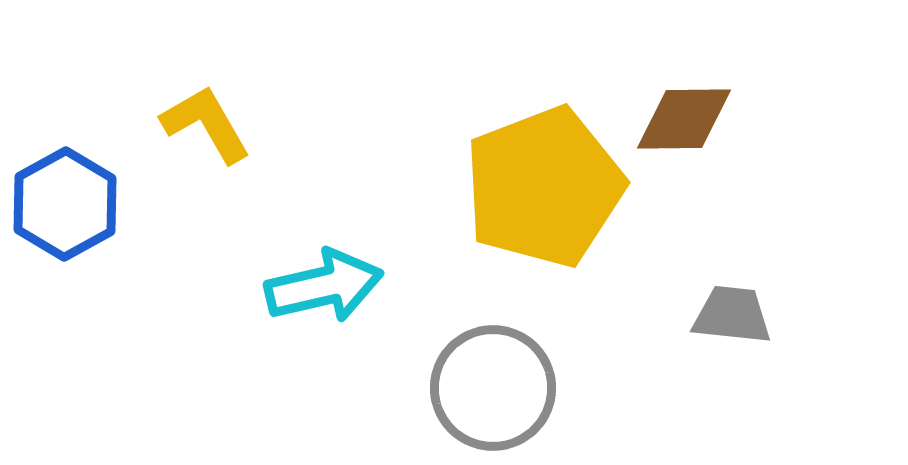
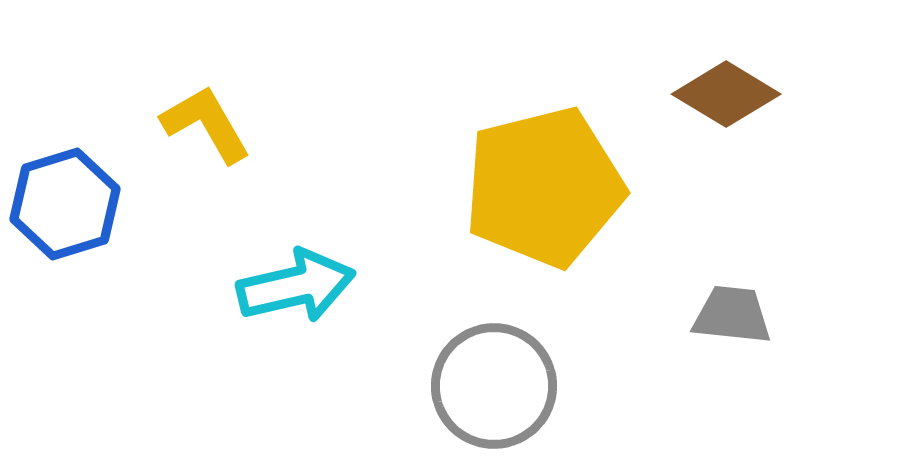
brown diamond: moved 42 px right, 25 px up; rotated 32 degrees clockwise
yellow pentagon: rotated 7 degrees clockwise
blue hexagon: rotated 12 degrees clockwise
cyan arrow: moved 28 px left
gray circle: moved 1 px right, 2 px up
